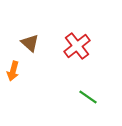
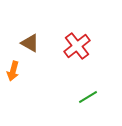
brown triangle: rotated 12 degrees counterclockwise
green line: rotated 66 degrees counterclockwise
